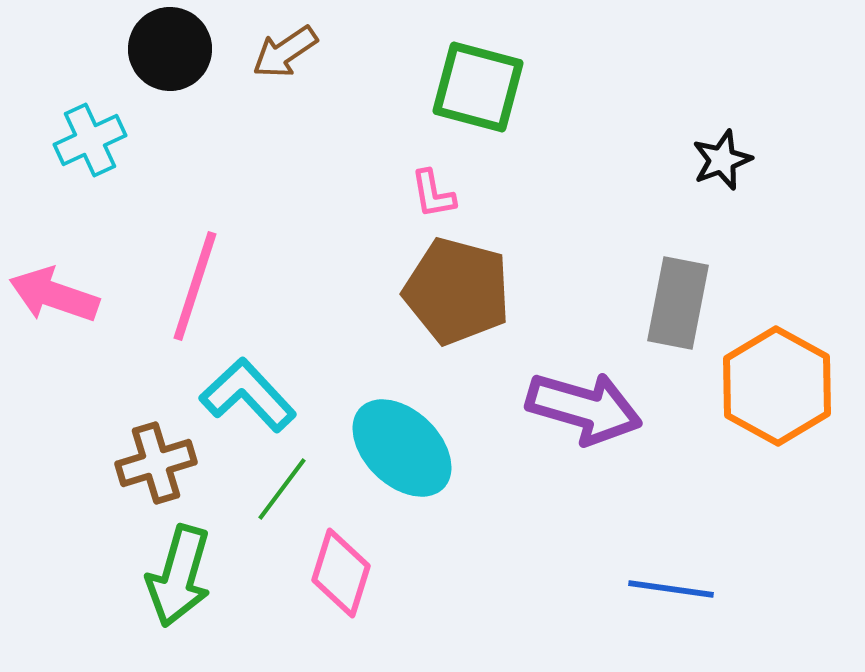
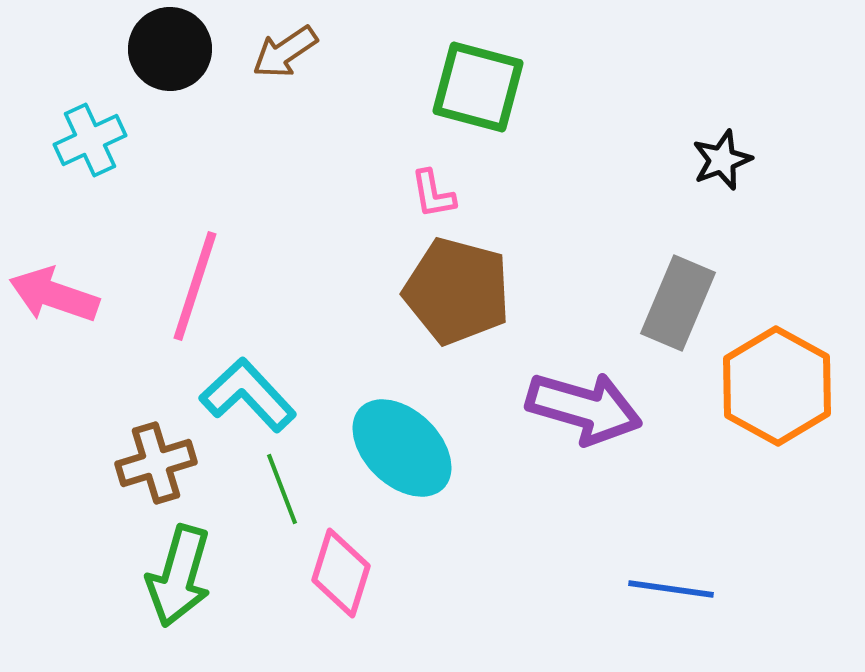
gray rectangle: rotated 12 degrees clockwise
green line: rotated 58 degrees counterclockwise
